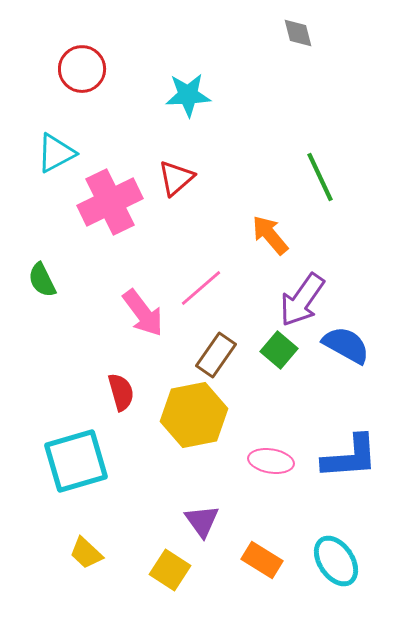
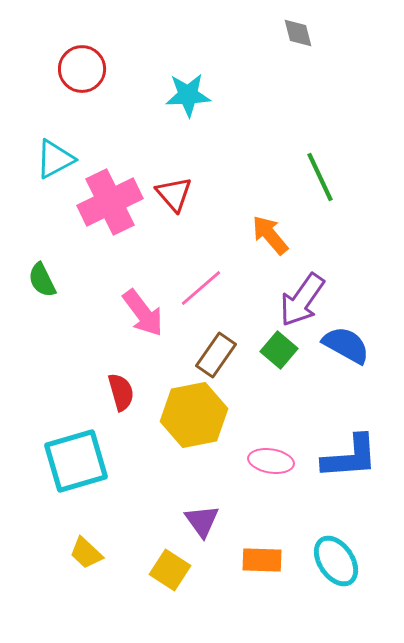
cyan triangle: moved 1 px left, 6 px down
red triangle: moved 2 px left, 16 px down; rotated 30 degrees counterclockwise
orange rectangle: rotated 30 degrees counterclockwise
